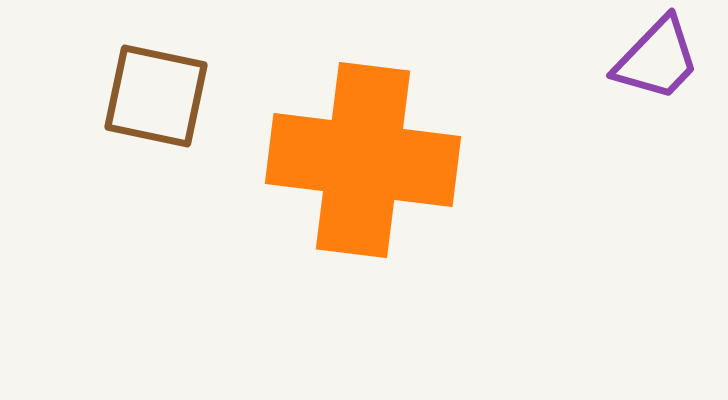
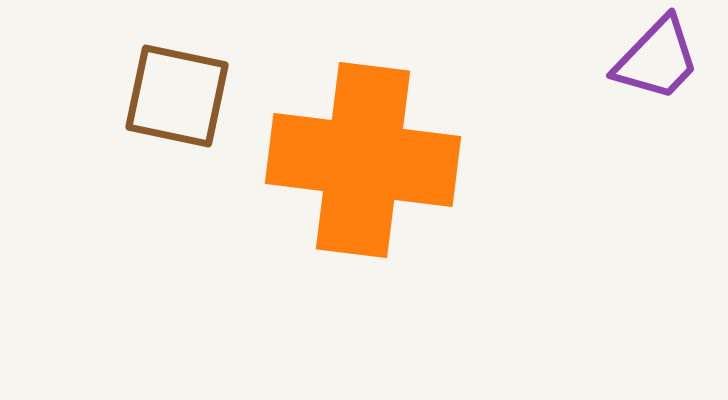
brown square: moved 21 px right
